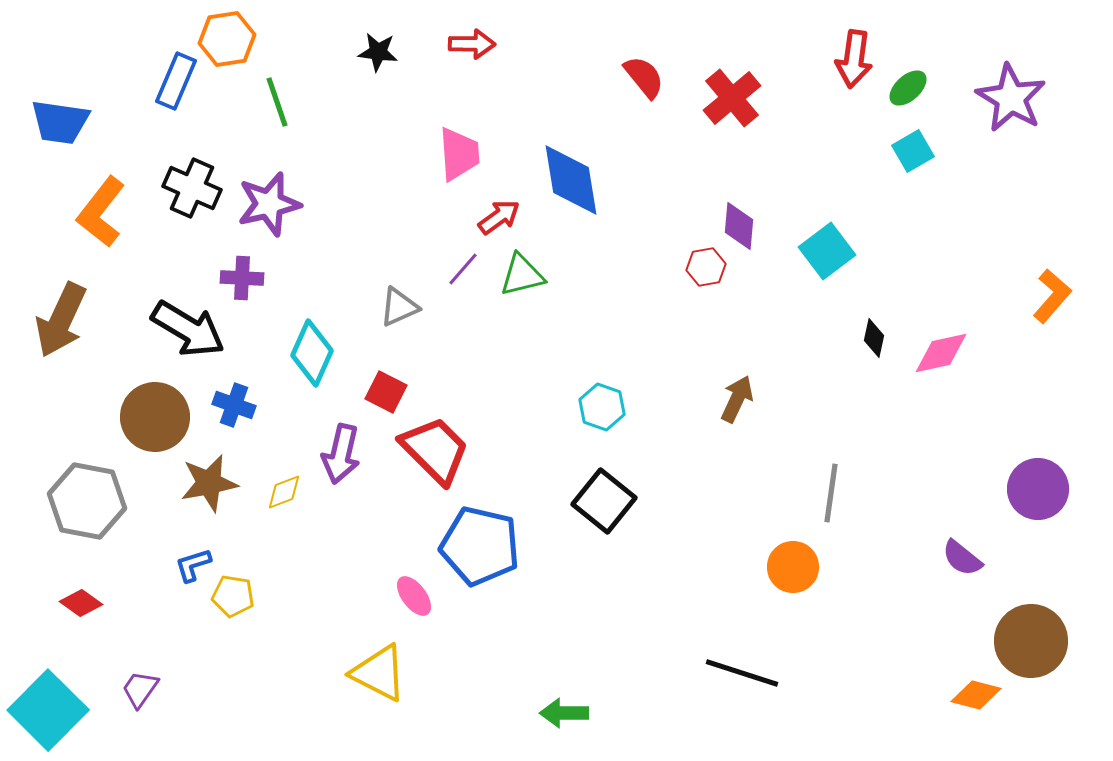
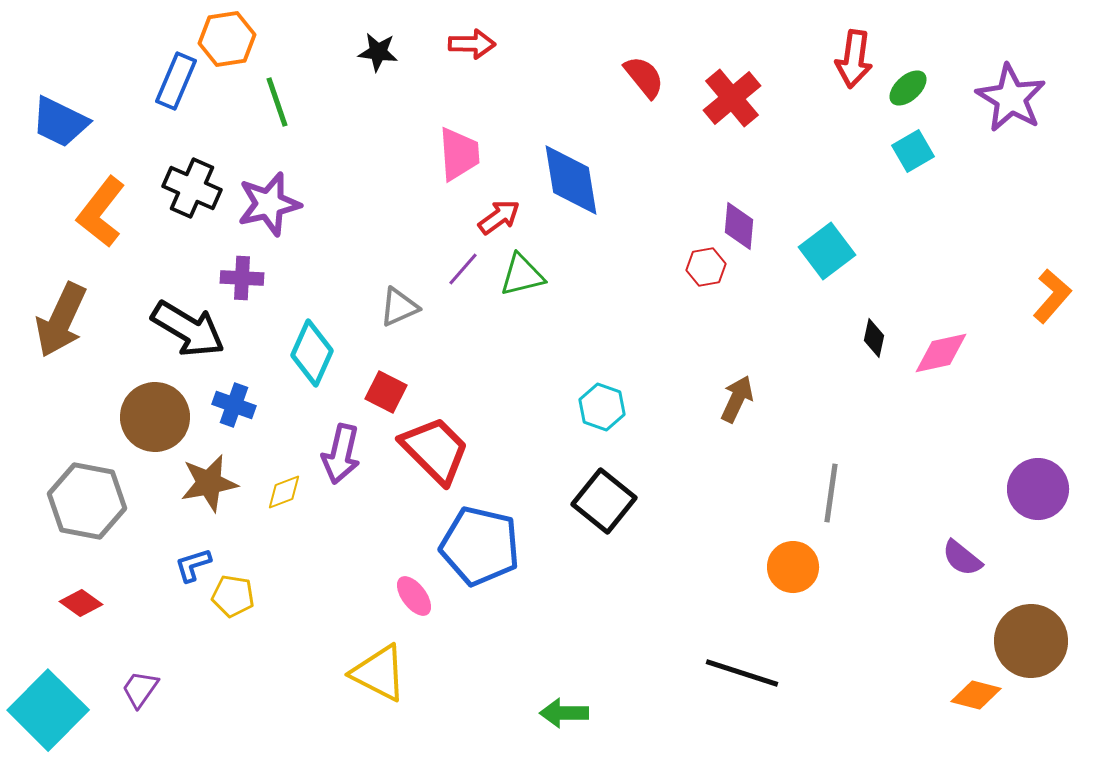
blue trapezoid at (60, 122): rotated 18 degrees clockwise
